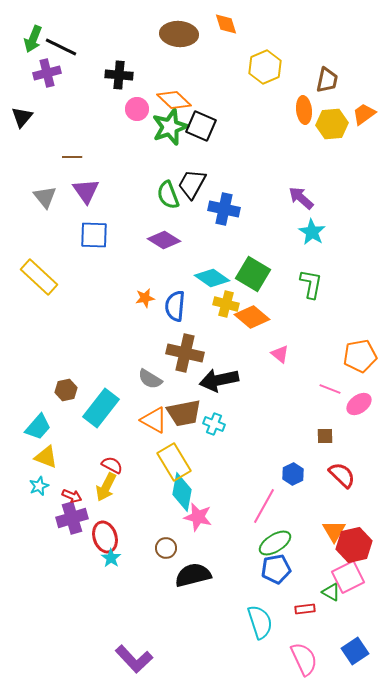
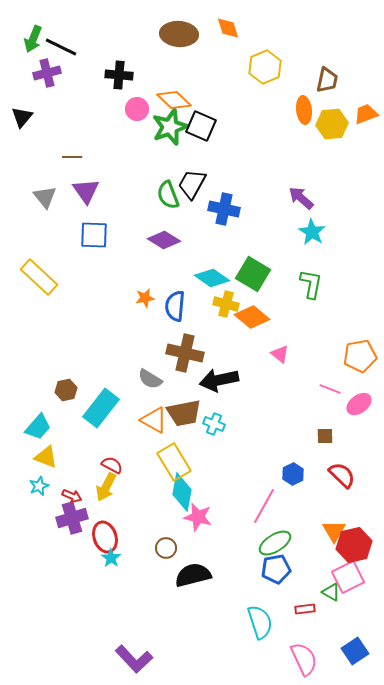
orange diamond at (226, 24): moved 2 px right, 4 px down
orange trapezoid at (364, 114): moved 2 px right; rotated 15 degrees clockwise
